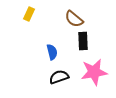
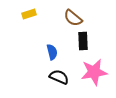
yellow rectangle: rotated 48 degrees clockwise
brown semicircle: moved 1 px left, 1 px up
black semicircle: rotated 42 degrees clockwise
